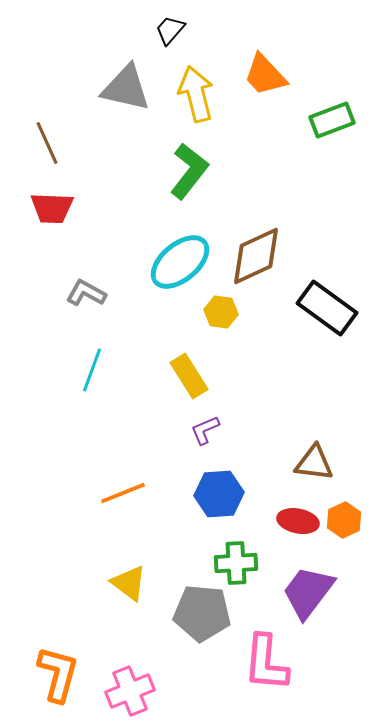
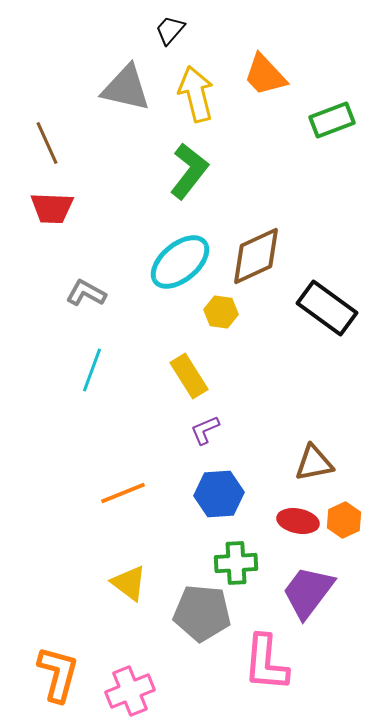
brown triangle: rotated 18 degrees counterclockwise
